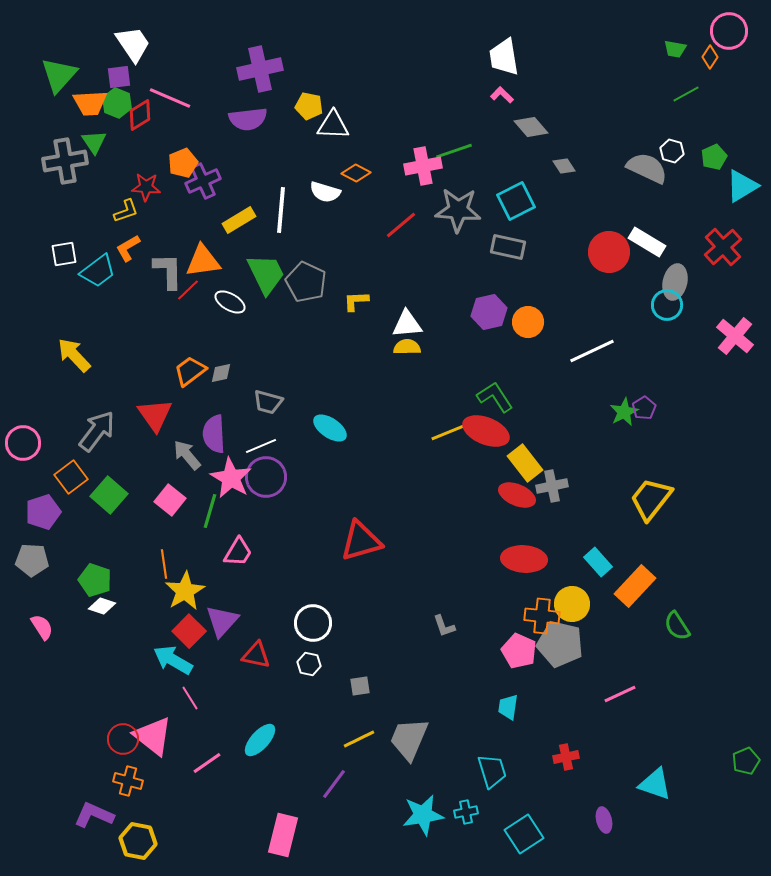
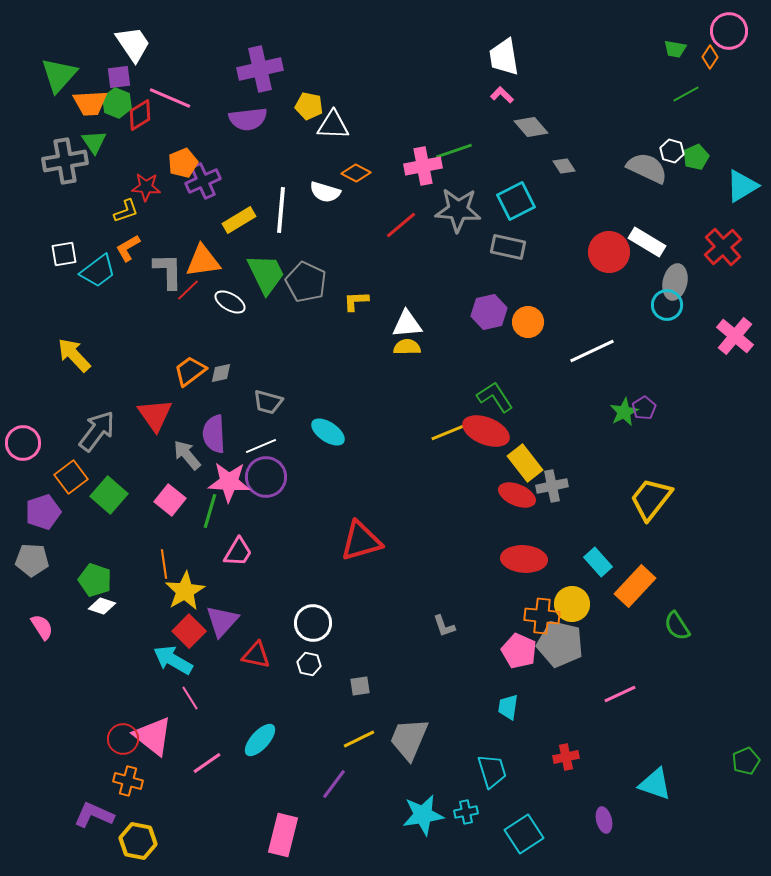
green pentagon at (714, 157): moved 18 px left
cyan ellipse at (330, 428): moved 2 px left, 4 px down
pink star at (231, 478): moved 2 px left, 4 px down; rotated 27 degrees counterclockwise
